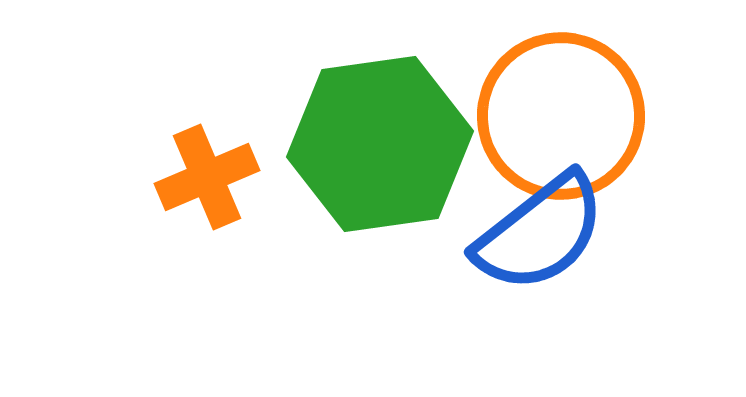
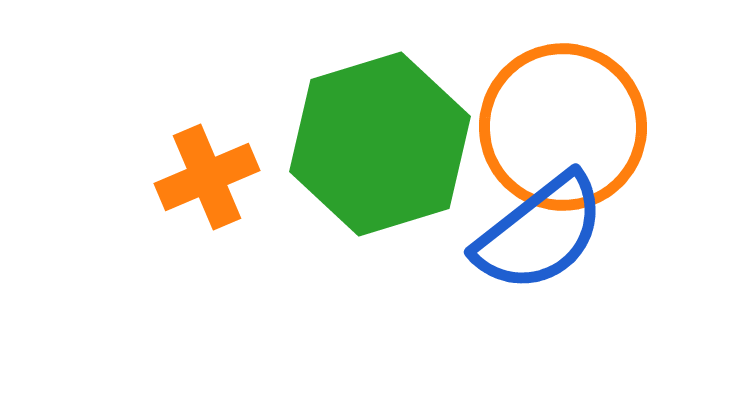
orange circle: moved 2 px right, 11 px down
green hexagon: rotated 9 degrees counterclockwise
